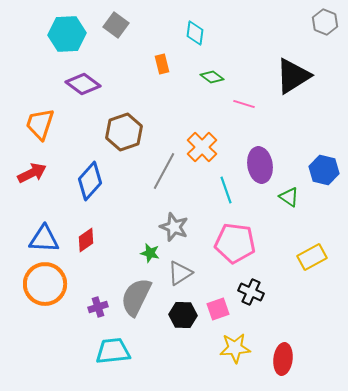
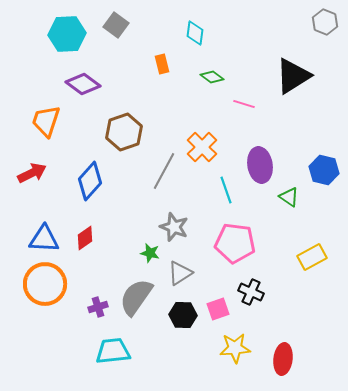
orange trapezoid: moved 6 px right, 3 px up
red diamond: moved 1 px left, 2 px up
gray semicircle: rotated 9 degrees clockwise
